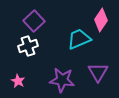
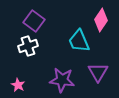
purple square: rotated 10 degrees counterclockwise
cyan trapezoid: moved 2 px down; rotated 90 degrees counterclockwise
pink star: moved 4 px down
